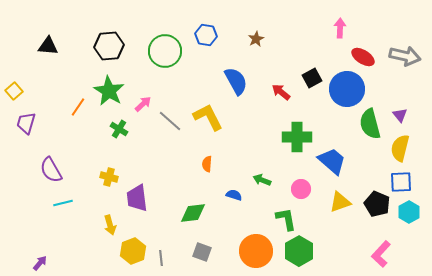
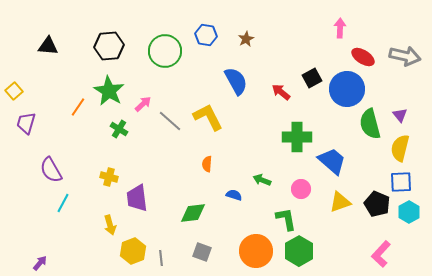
brown star at (256, 39): moved 10 px left
cyan line at (63, 203): rotated 48 degrees counterclockwise
